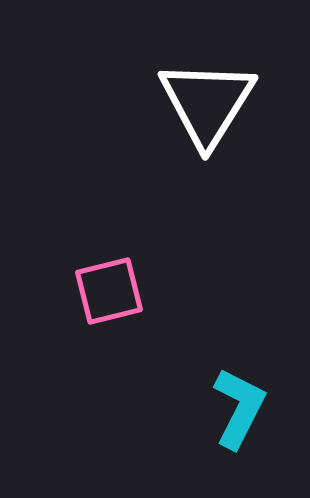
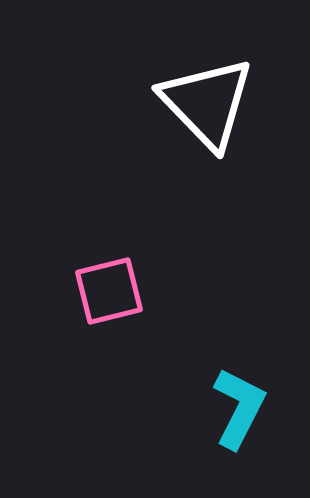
white triangle: rotated 16 degrees counterclockwise
